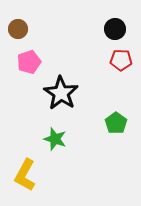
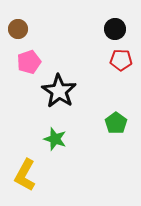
black star: moved 2 px left, 2 px up
